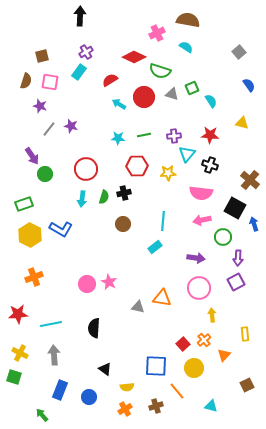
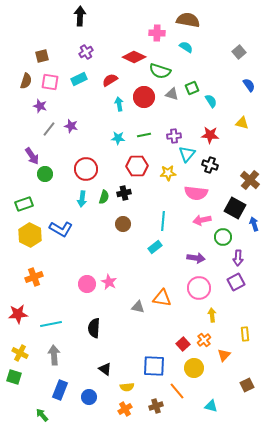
pink cross at (157, 33): rotated 28 degrees clockwise
cyan rectangle at (79, 72): moved 7 px down; rotated 28 degrees clockwise
cyan arrow at (119, 104): rotated 48 degrees clockwise
pink semicircle at (201, 193): moved 5 px left
blue square at (156, 366): moved 2 px left
